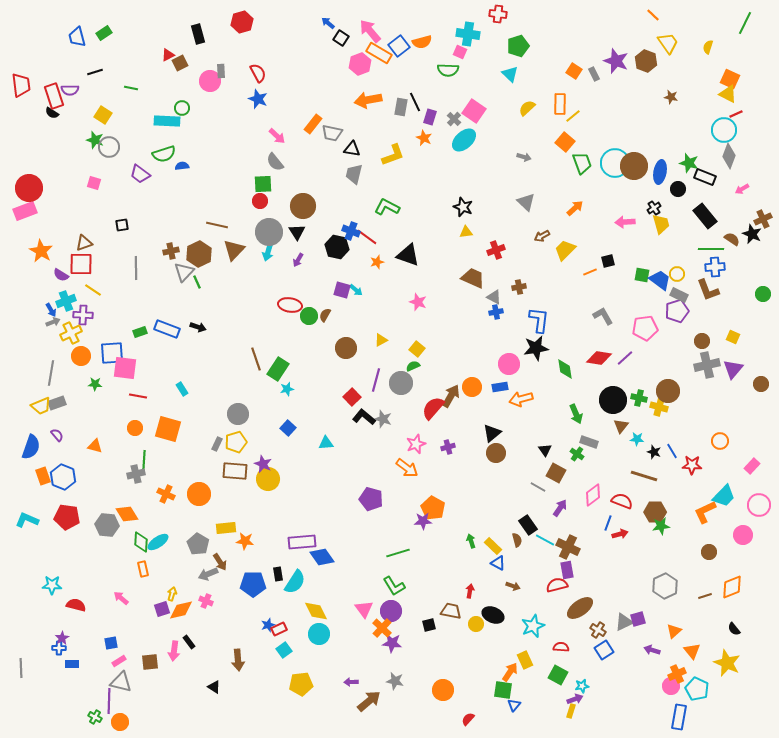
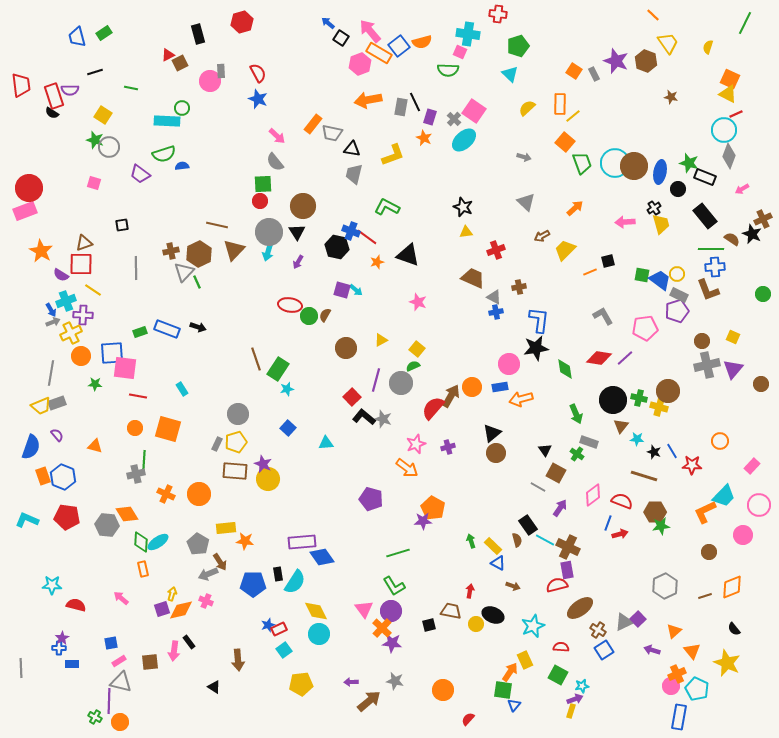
purple arrow at (298, 260): moved 2 px down
purple square at (638, 619): rotated 28 degrees counterclockwise
